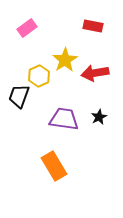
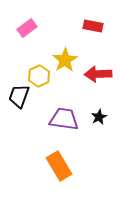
red arrow: moved 3 px right, 1 px down; rotated 8 degrees clockwise
orange rectangle: moved 5 px right
